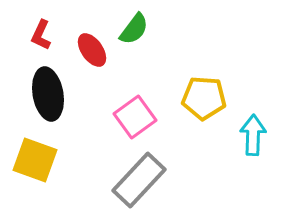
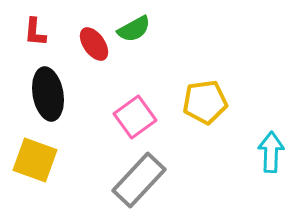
green semicircle: rotated 24 degrees clockwise
red L-shape: moved 6 px left, 3 px up; rotated 20 degrees counterclockwise
red ellipse: moved 2 px right, 6 px up
yellow pentagon: moved 1 px right, 4 px down; rotated 12 degrees counterclockwise
cyan arrow: moved 18 px right, 17 px down
